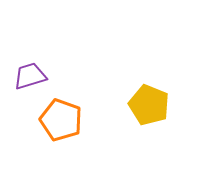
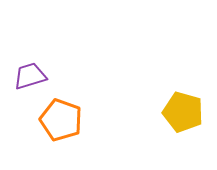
yellow pentagon: moved 34 px right, 7 px down; rotated 6 degrees counterclockwise
